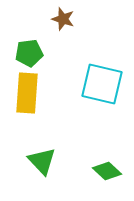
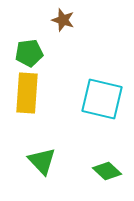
brown star: moved 1 px down
cyan square: moved 15 px down
